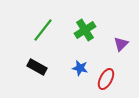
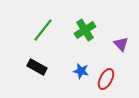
purple triangle: rotated 28 degrees counterclockwise
blue star: moved 1 px right, 3 px down
